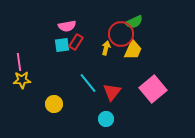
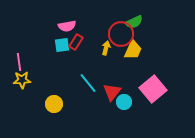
cyan circle: moved 18 px right, 17 px up
